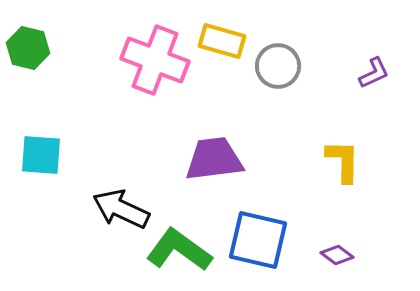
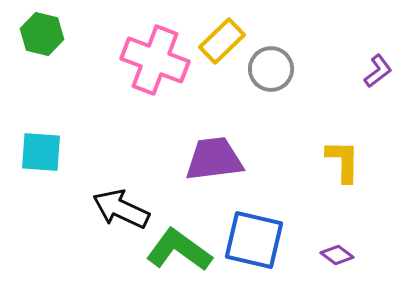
yellow rectangle: rotated 60 degrees counterclockwise
green hexagon: moved 14 px right, 14 px up
gray circle: moved 7 px left, 3 px down
purple L-shape: moved 4 px right, 2 px up; rotated 12 degrees counterclockwise
cyan square: moved 3 px up
blue square: moved 4 px left
